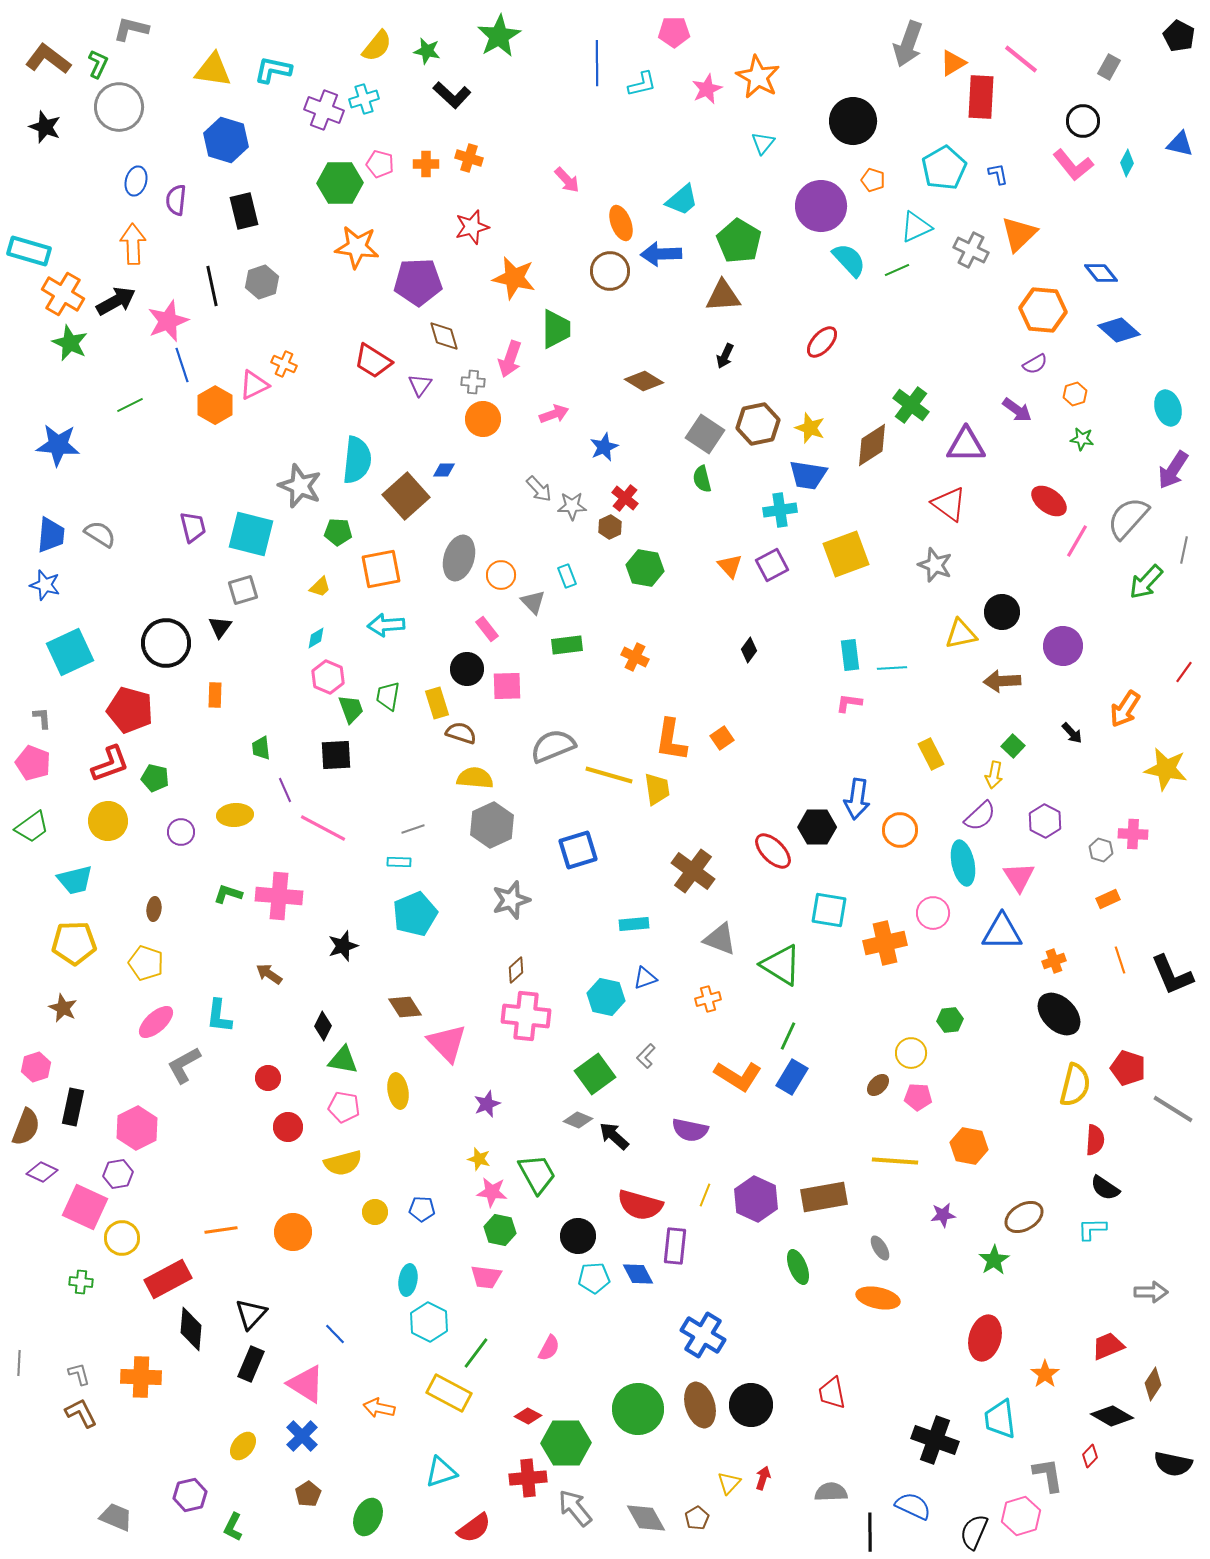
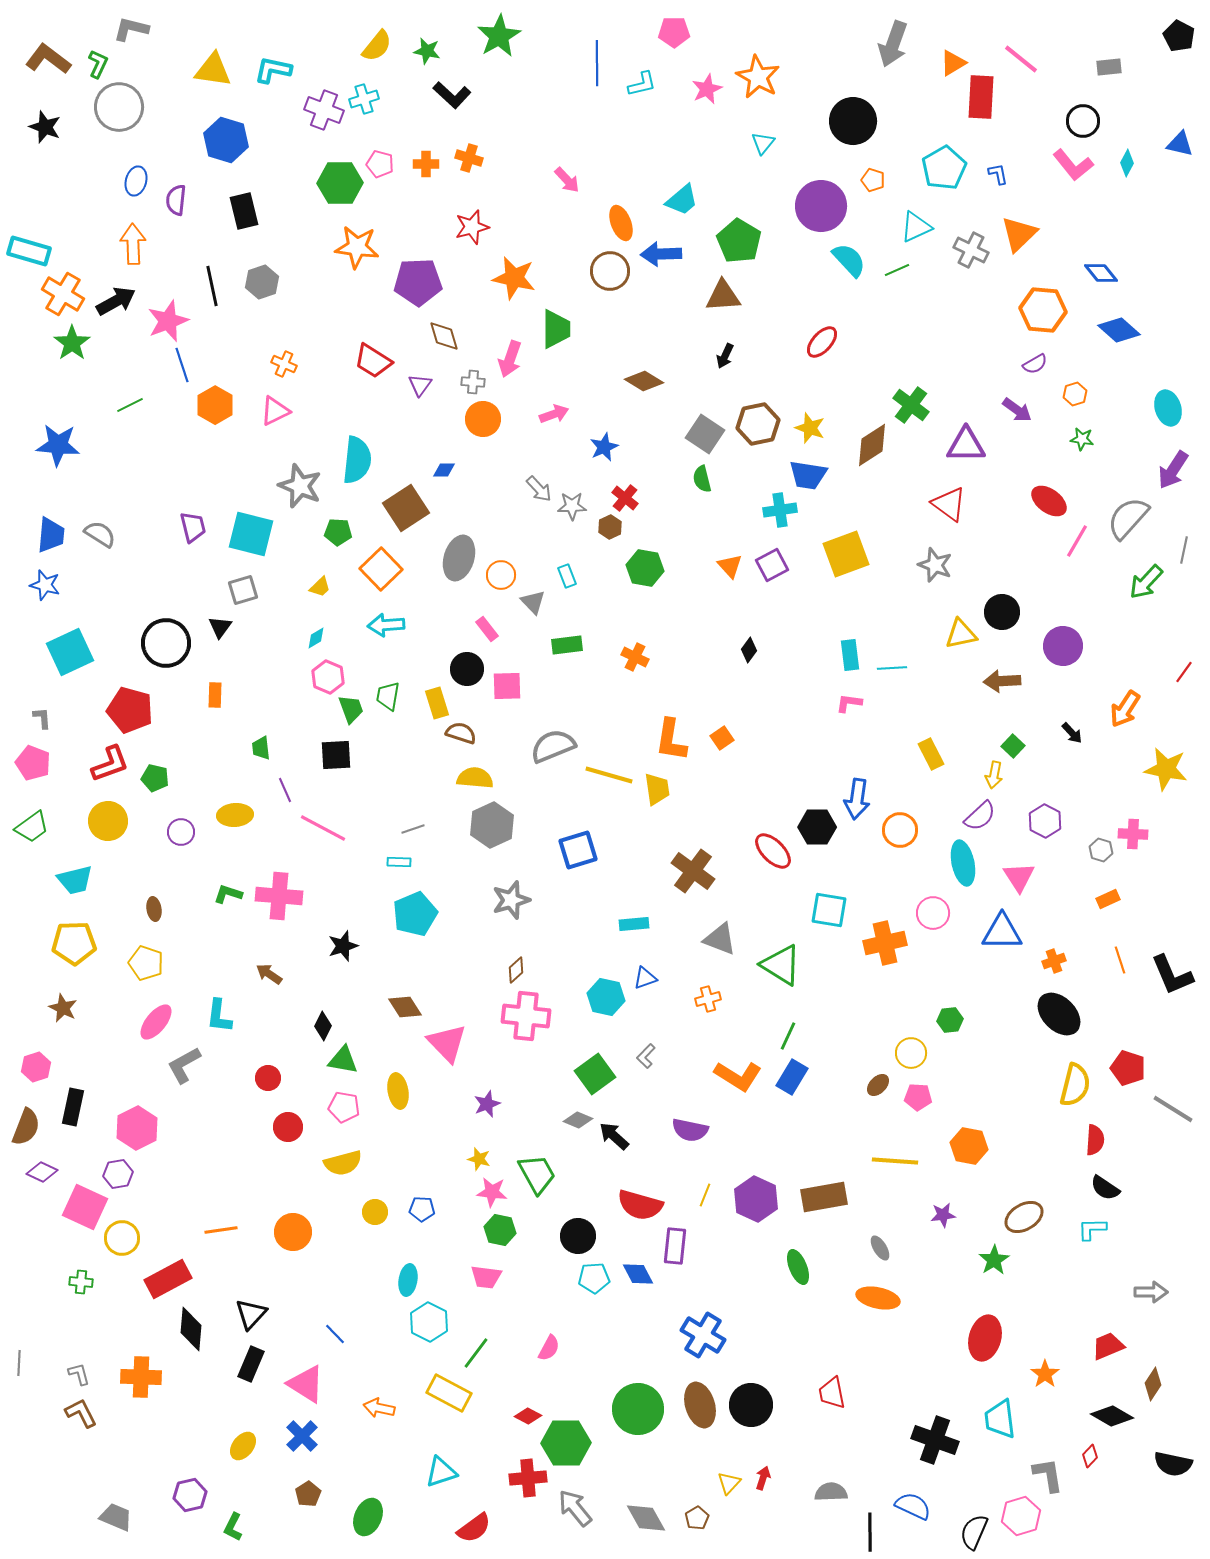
gray arrow at (908, 44): moved 15 px left
gray rectangle at (1109, 67): rotated 55 degrees clockwise
green star at (70, 343): moved 2 px right; rotated 12 degrees clockwise
pink triangle at (254, 385): moved 21 px right, 26 px down
brown square at (406, 496): moved 12 px down; rotated 9 degrees clockwise
orange square at (381, 569): rotated 33 degrees counterclockwise
brown ellipse at (154, 909): rotated 15 degrees counterclockwise
pink ellipse at (156, 1022): rotated 9 degrees counterclockwise
